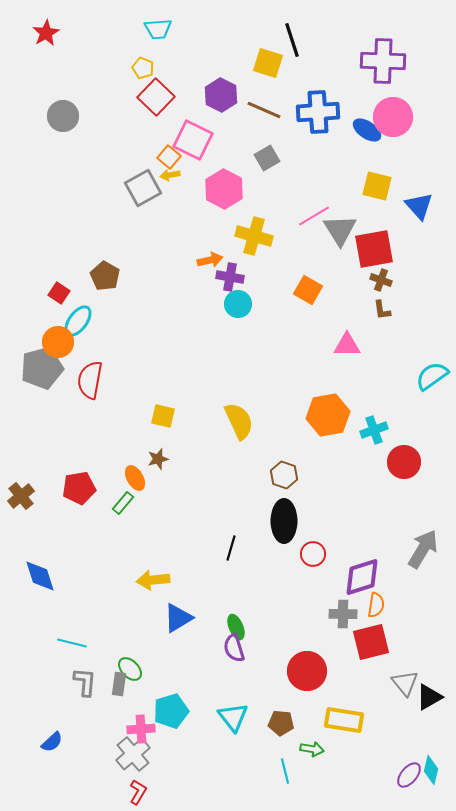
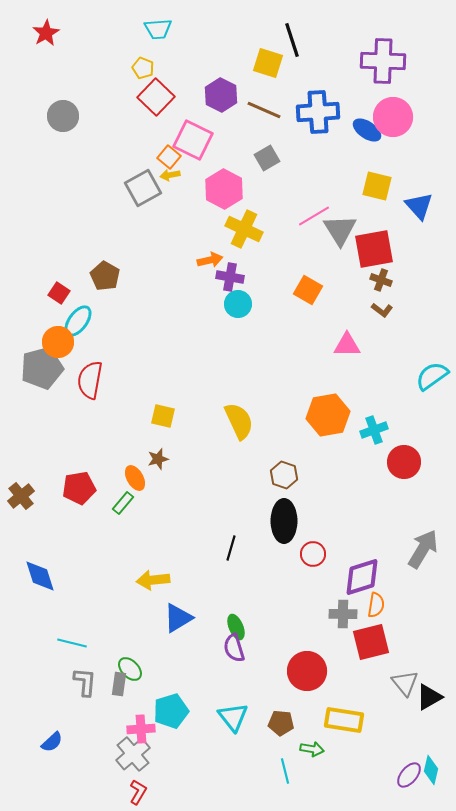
yellow cross at (254, 236): moved 10 px left, 7 px up; rotated 9 degrees clockwise
brown L-shape at (382, 310): rotated 45 degrees counterclockwise
